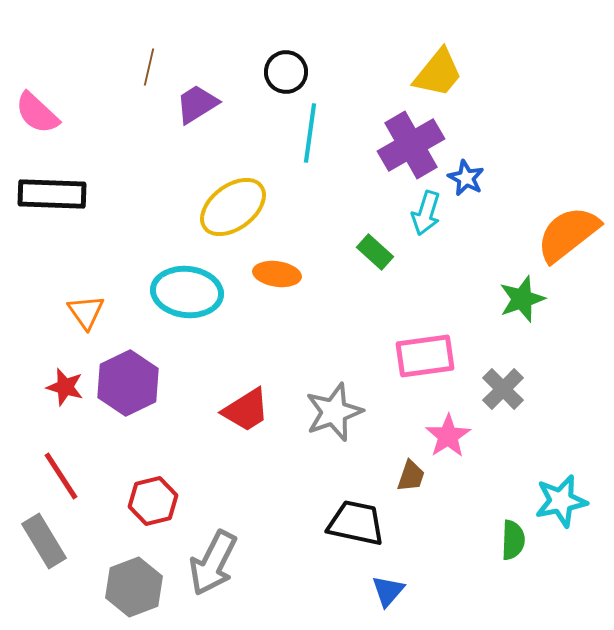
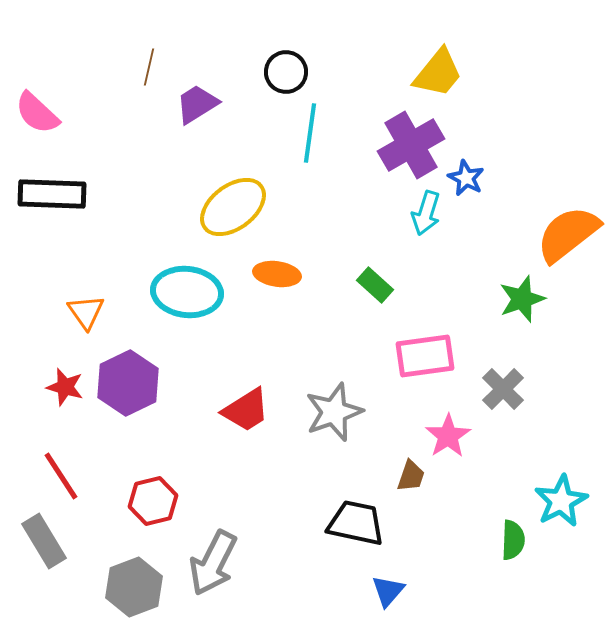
green rectangle: moved 33 px down
cyan star: rotated 16 degrees counterclockwise
